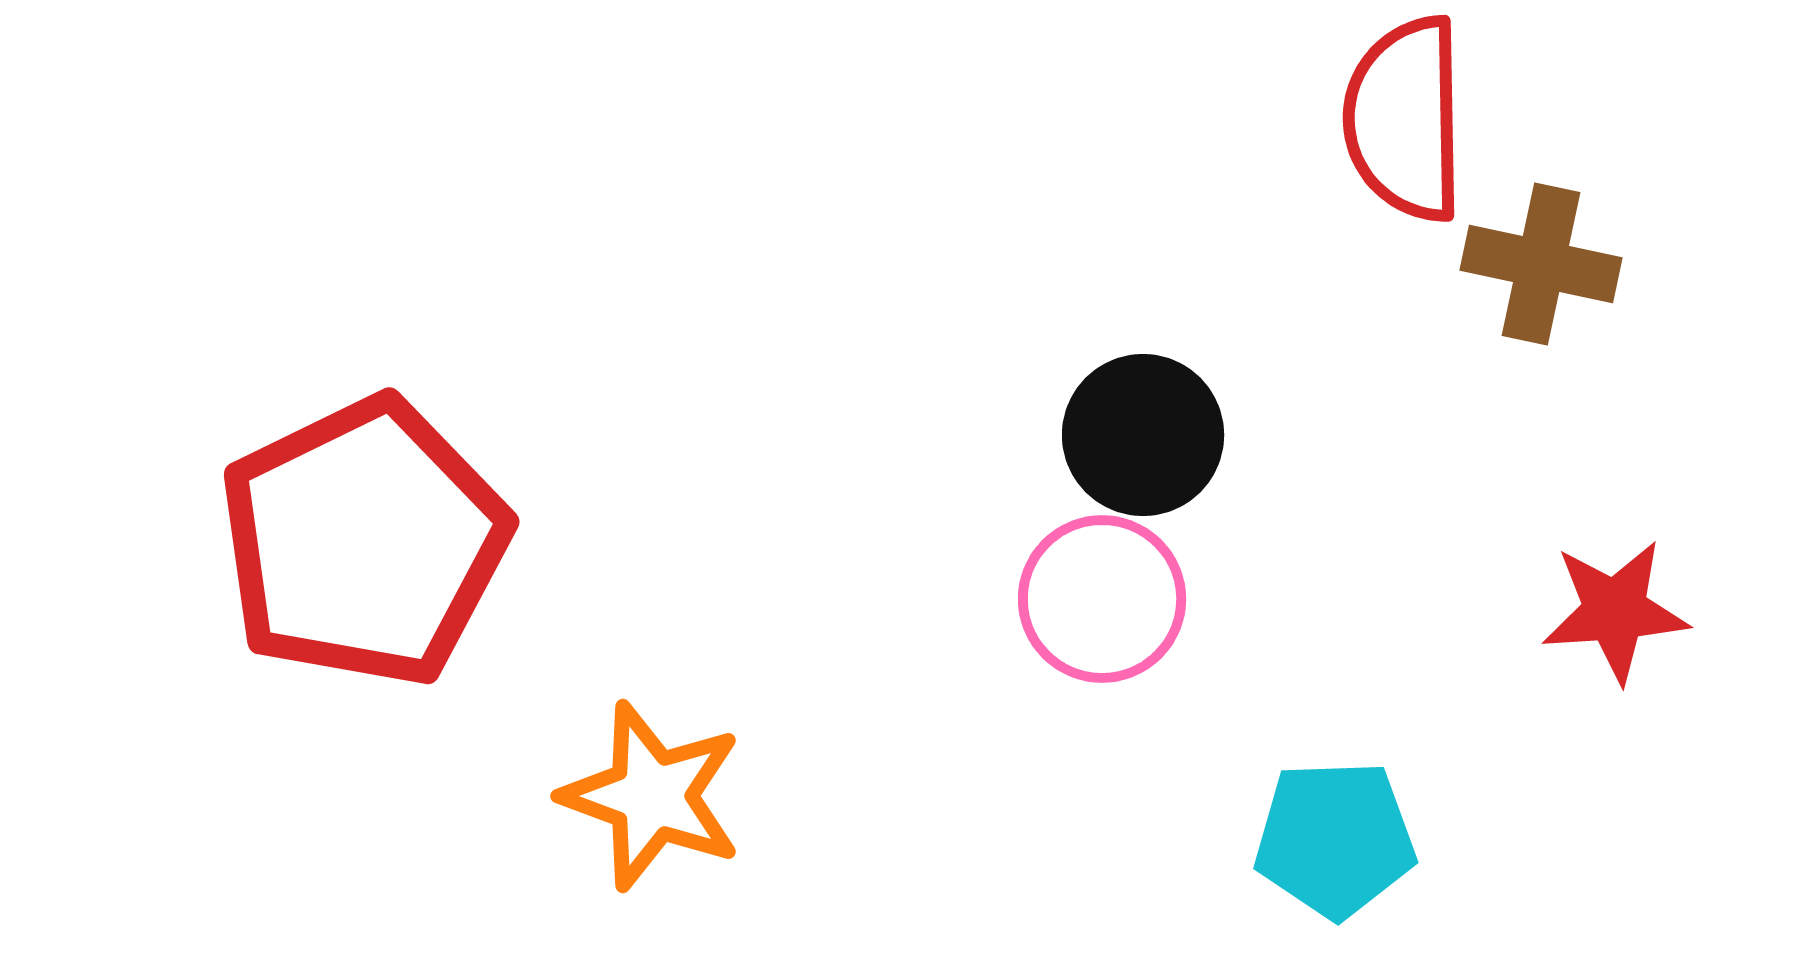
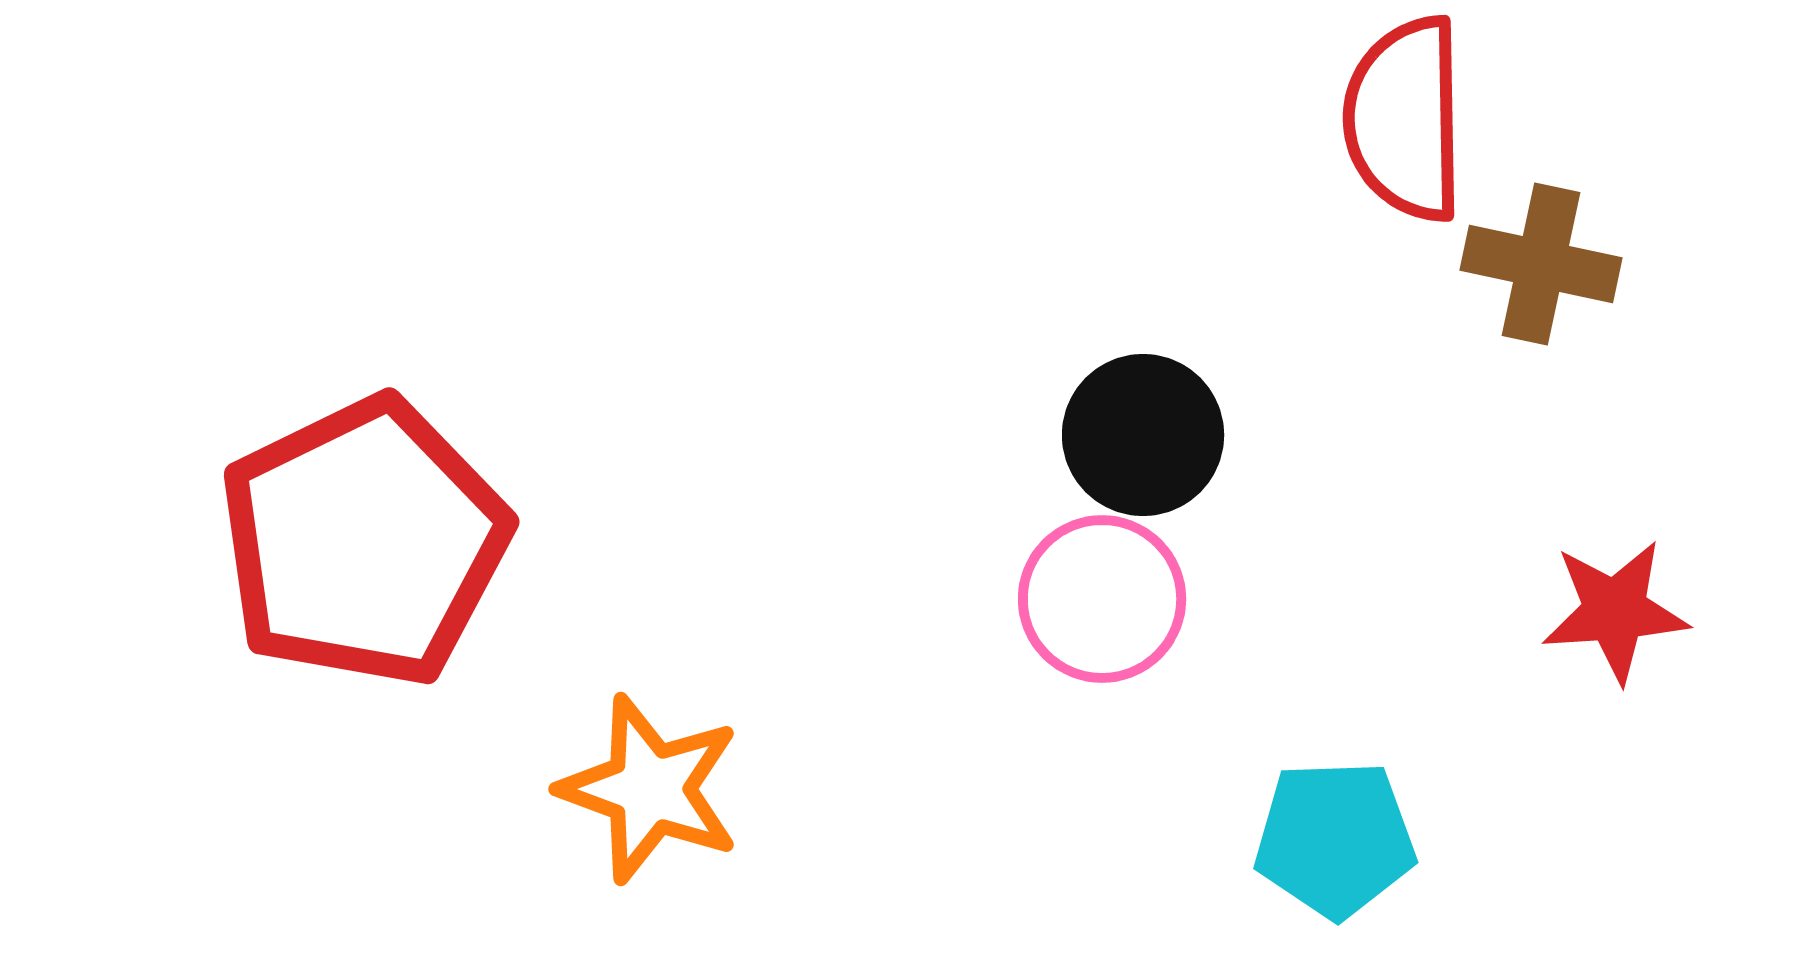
orange star: moved 2 px left, 7 px up
